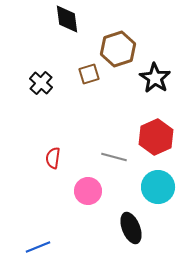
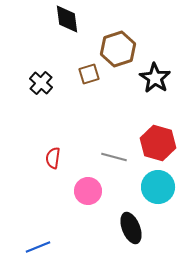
red hexagon: moved 2 px right, 6 px down; rotated 20 degrees counterclockwise
